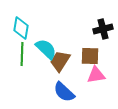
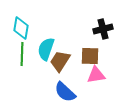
cyan semicircle: rotated 115 degrees counterclockwise
blue semicircle: moved 1 px right
